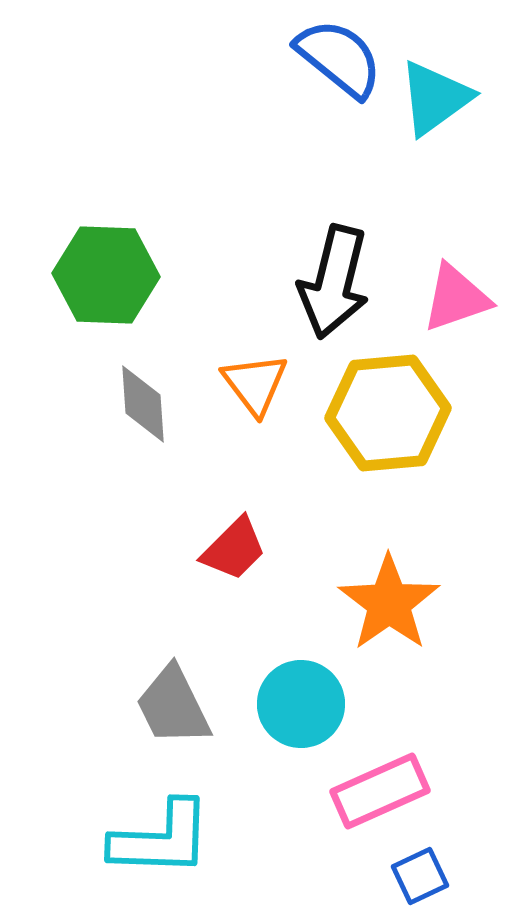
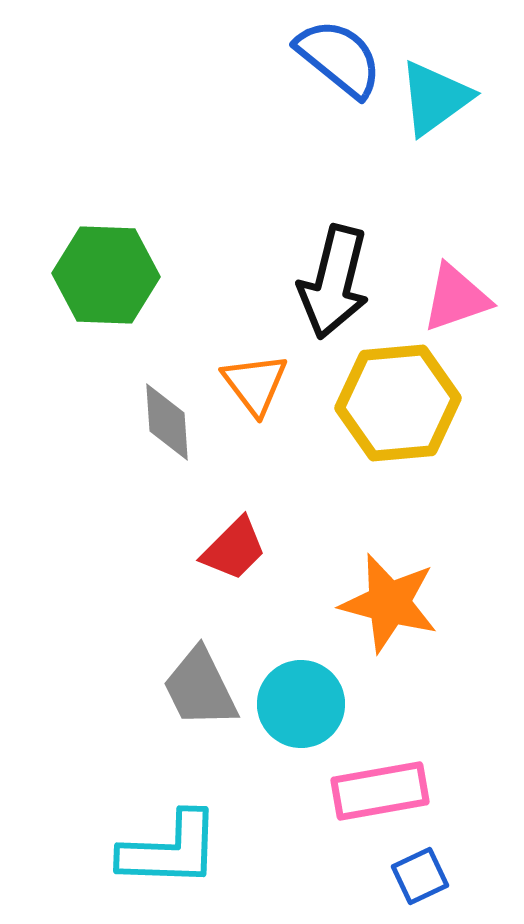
gray diamond: moved 24 px right, 18 px down
yellow hexagon: moved 10 px right, 10 px up
orange star: rotated 22 degrees counterclockwise
gray trapezoid: moved 27 px right, 18 px up
pink rectangle: rotated 14 degrees clockwise
cyan L-shape: moved 9 px right, 11 px down
